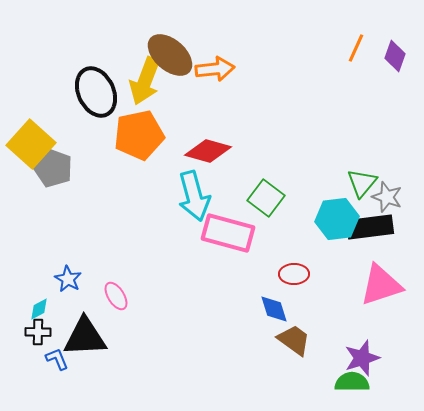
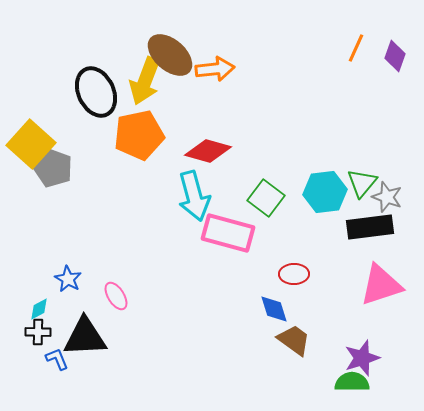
cyan hexagon: moved 12 px left, 27 px up
